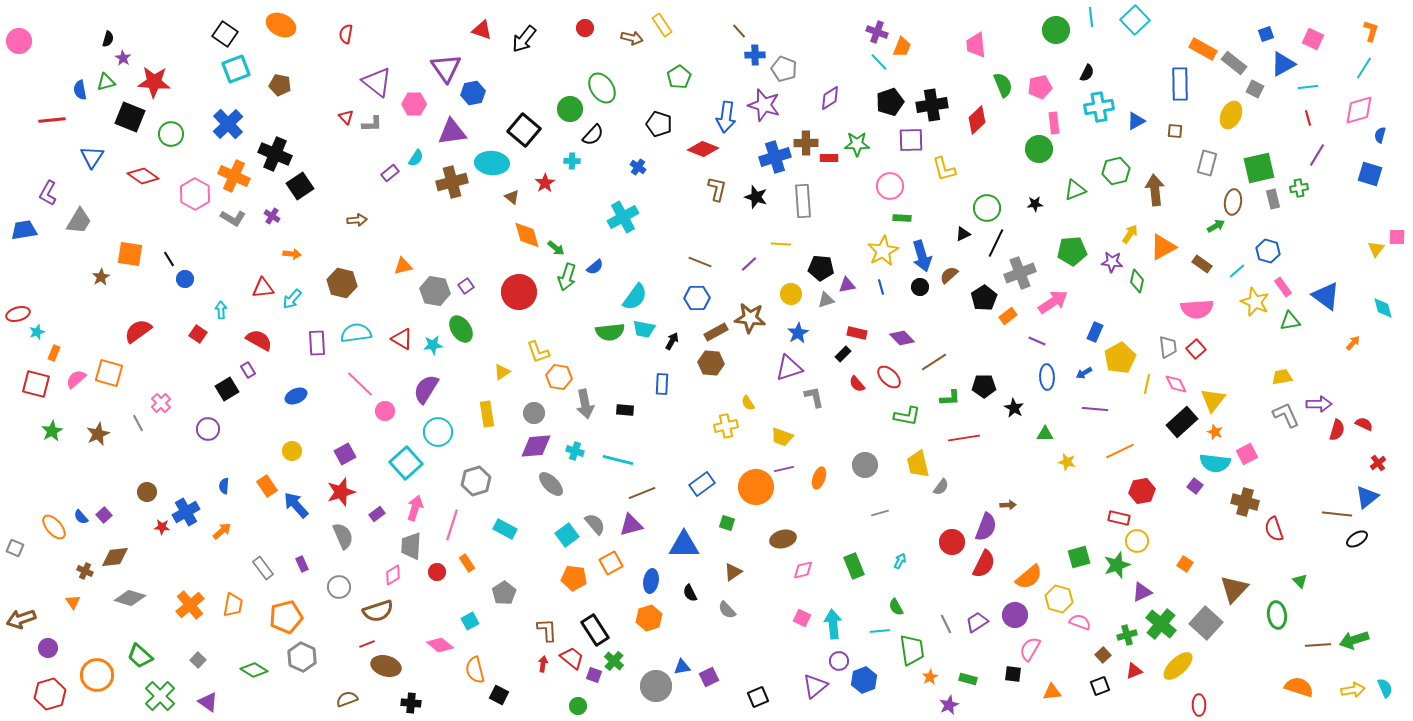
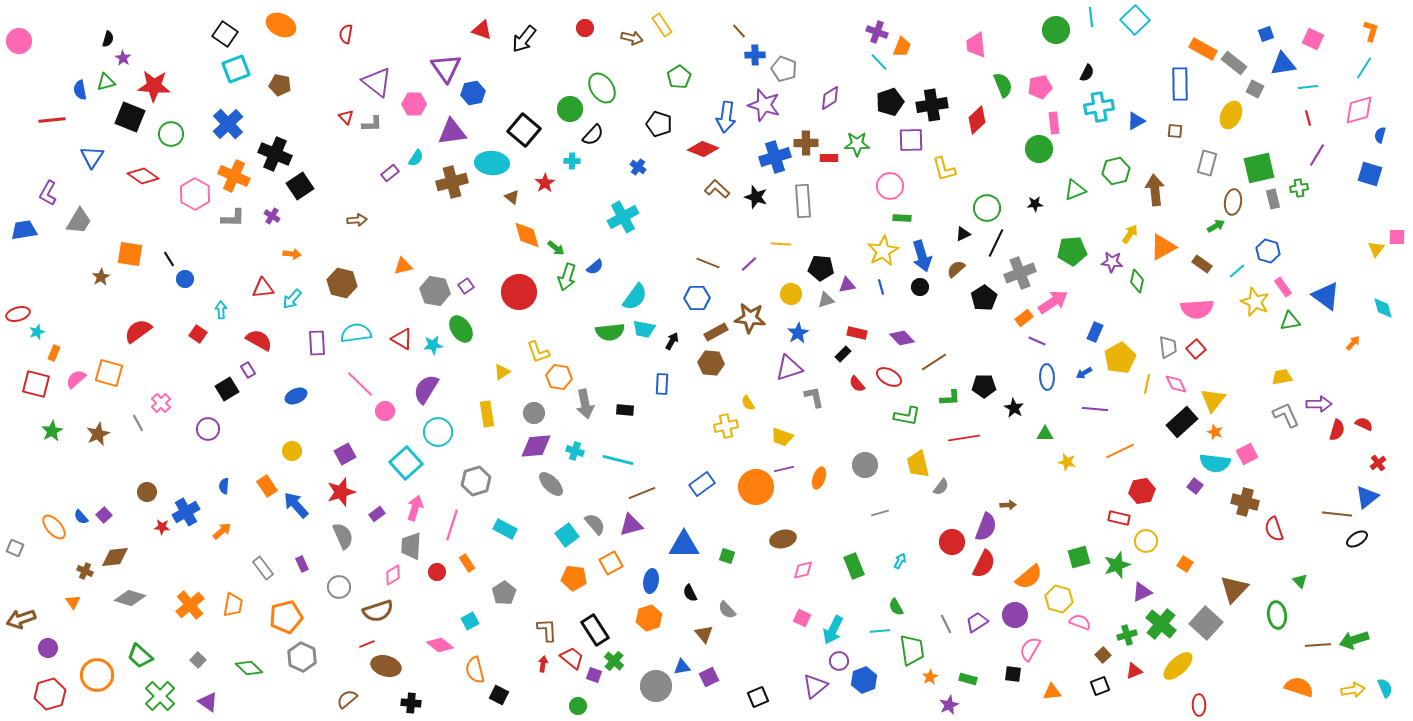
blue triangle at (1283, 64): rotated 20 degrees clockwise
red star at (154, 82): moved 4 px down
brown L-shape at (717, 189): rotated 60 degrees counterclockwise
gray L-shape at (233, 218): rotated 30 degrees counterclockwise
brown line at (700, 262): moved 8 px right, 1 px down
brown semicircle at (949, 275): moved 7 px right, 6 px up
orange rectangle at (1008, 316): moved 16 px right, 2 px down
red ellipse at (889, 377): rotated 15 degrees counterclockwise
green square at (727, 523): moved 33 px down
yellow circle at (1137, 541): moved 9 px right
brown triangle at (733, 572): moved 29 px left, 62 px down; rotated 36 degrees counterclockwise
cyan arrow at (833, 624): moved 6 px down; rotated 148 degrees counterclockwise
green diamond at (254, 670): moved 5 px left, 2 px up; rotated 12 degrees clockwise
brown semicircle at (347, 699): rotated 20 degrees counterclockwise
